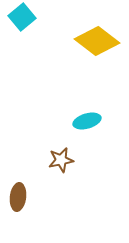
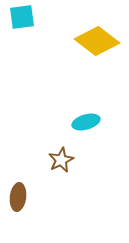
cyan square: rotated 32 degrees clockwise
cyan ellipse: moved 1 px left, 1 px down
brown star: rotated 15 degrees counterclockwise
